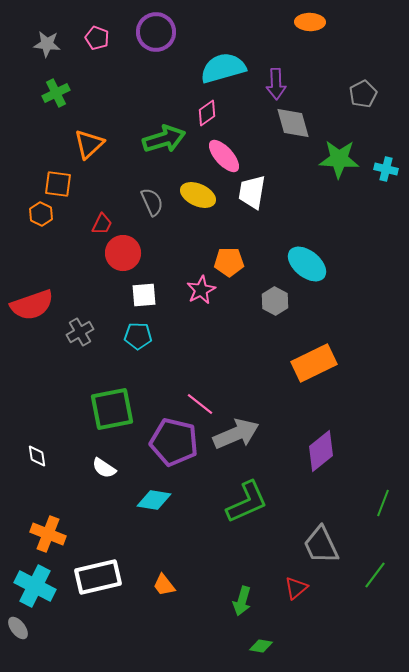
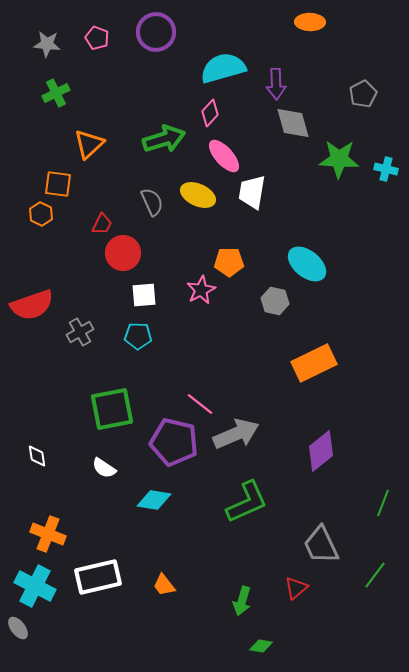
pink diamond at (207, 113): moved 3 px right; rotated 12 degrees counterclockwise
gray hexagon at (275, 301): rotated 16 degrees counterclockwise
